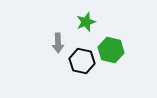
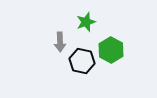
gray arrow: moved 2 px right, 1 px up
green hexagon: rotated 15 degrees clockwise
